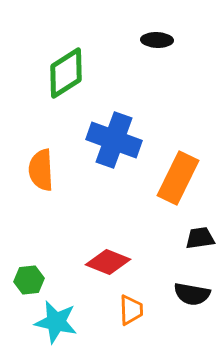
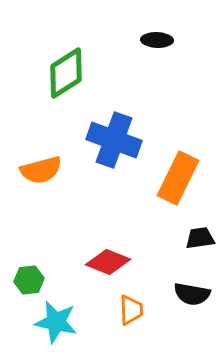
orange semicircle: rotated 102 degrees counterclockwise
